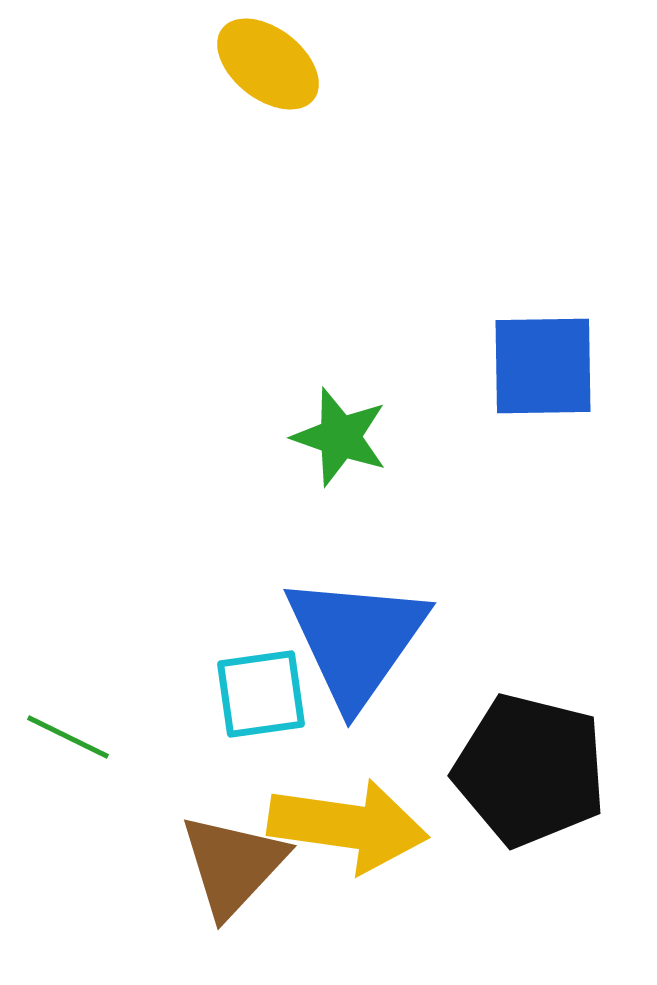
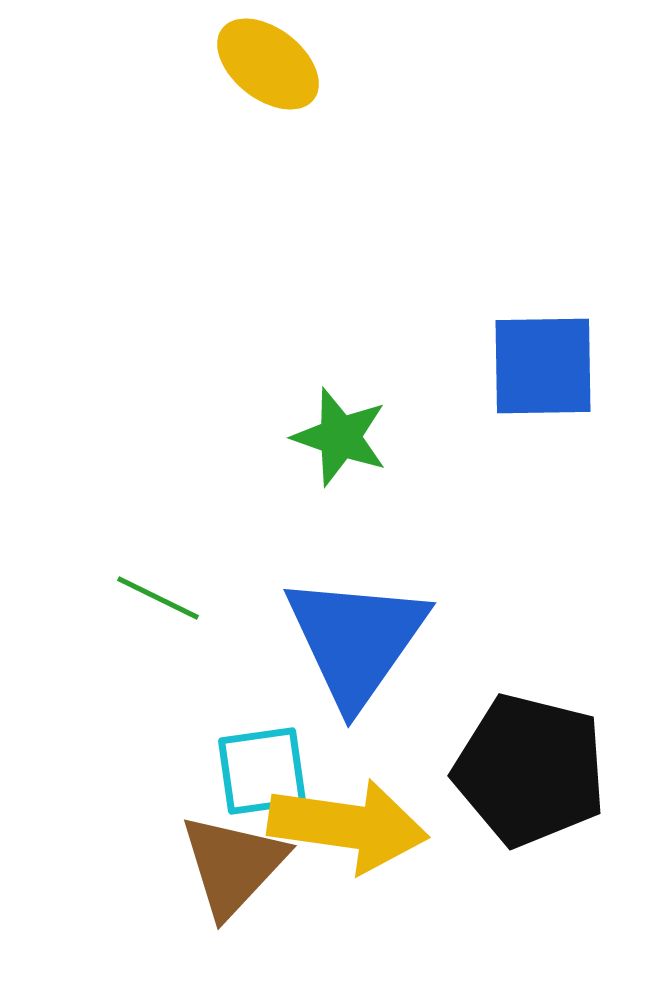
cyan square: moved 1 px right, 77 px down
green line: moved 90 px right, 139 px up
